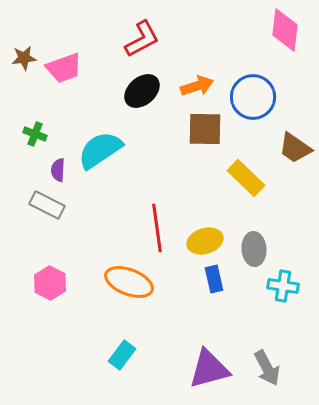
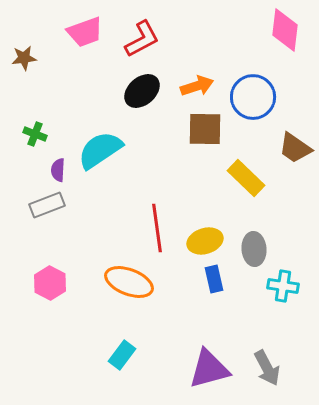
pink trapezoid: moved 21 px right, 36 px up
gray rectangle: rotated 48 degrees counterclockwise
